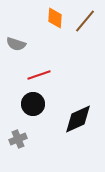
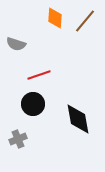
black diamond: rotated 76 degrees counterclockwise
